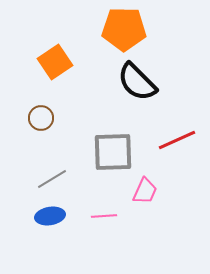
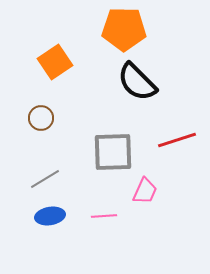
red line: rotated 6 degrees clockwise
gray line: moved 7 px left
